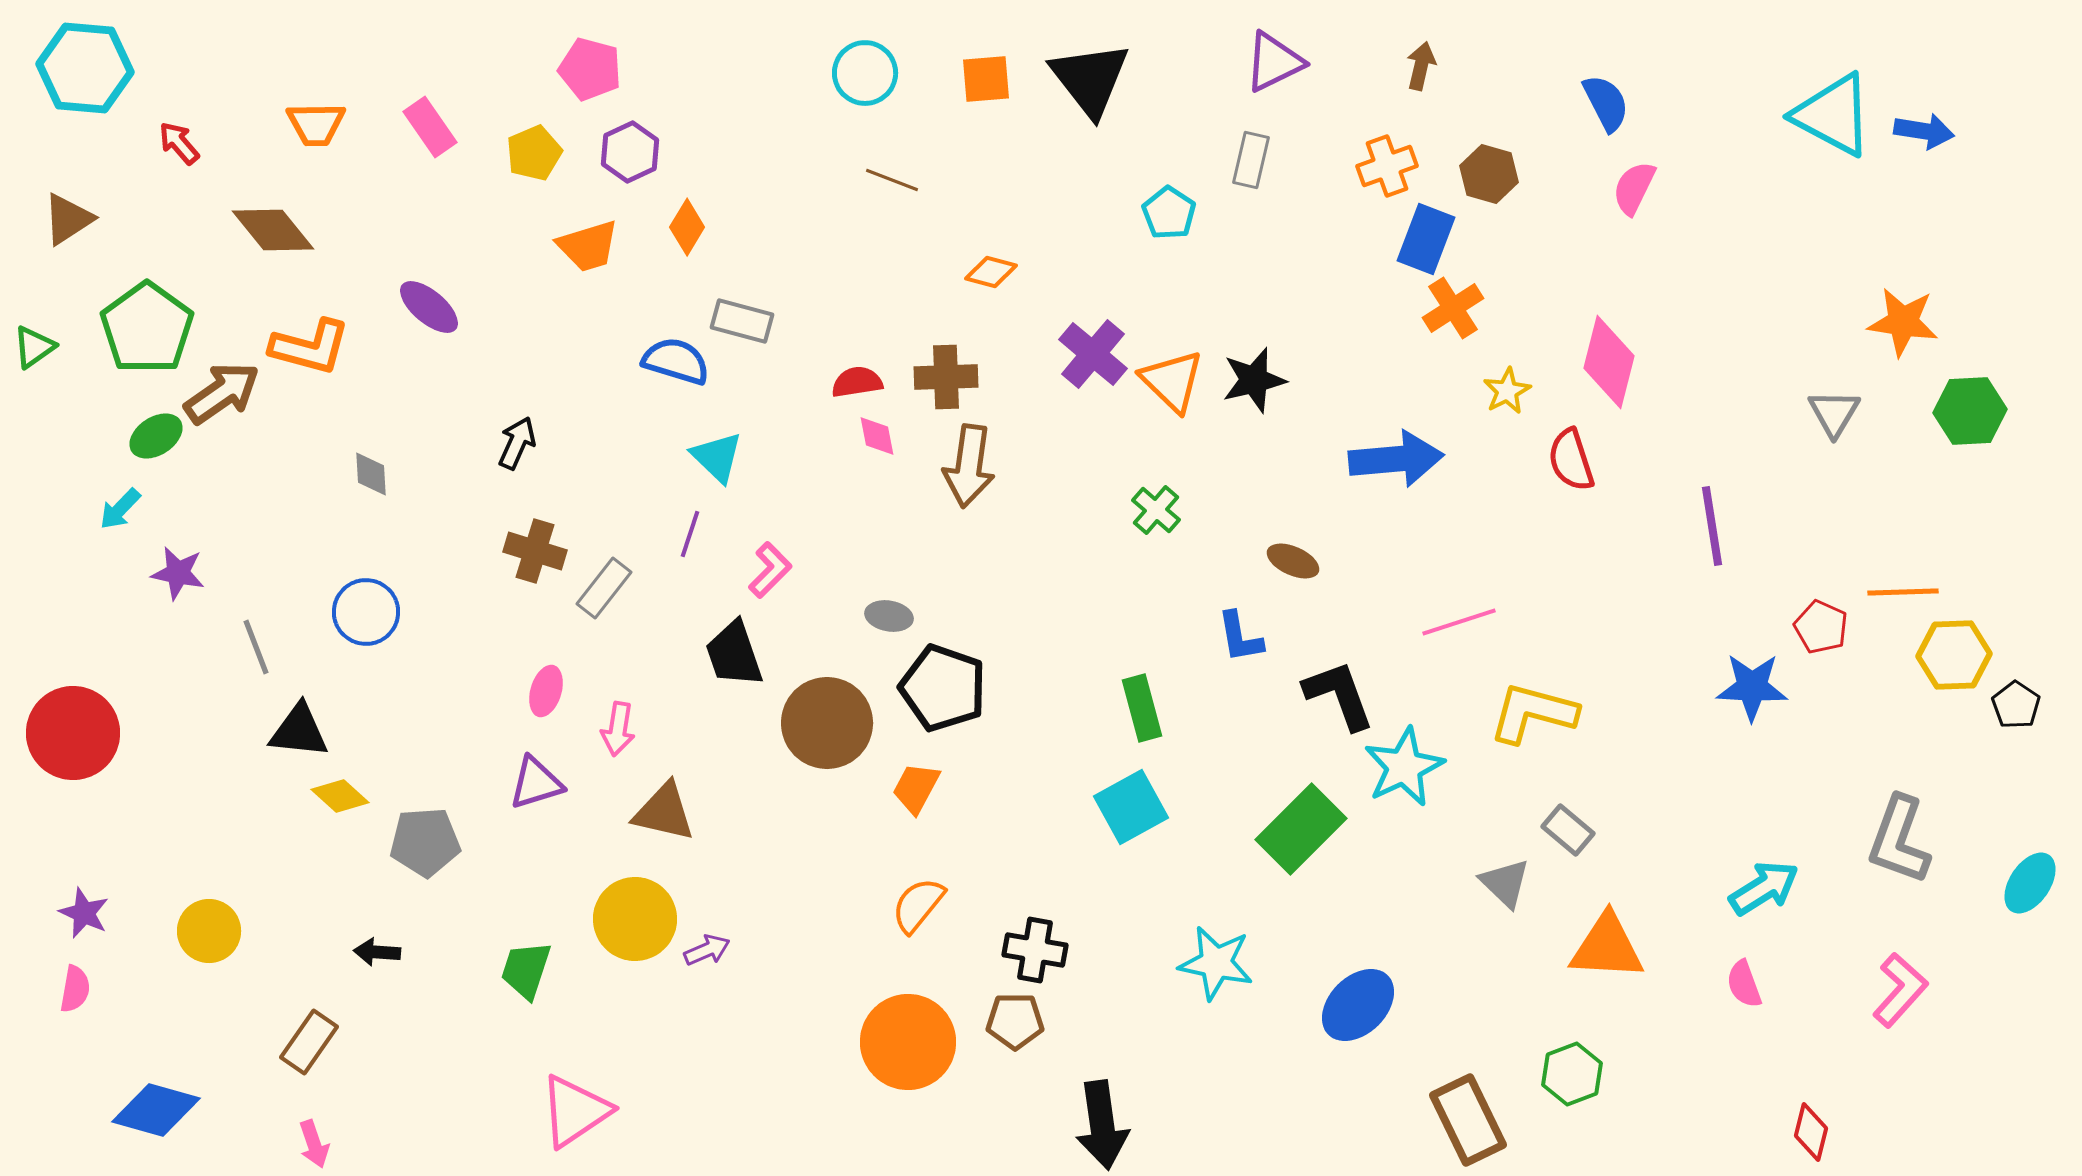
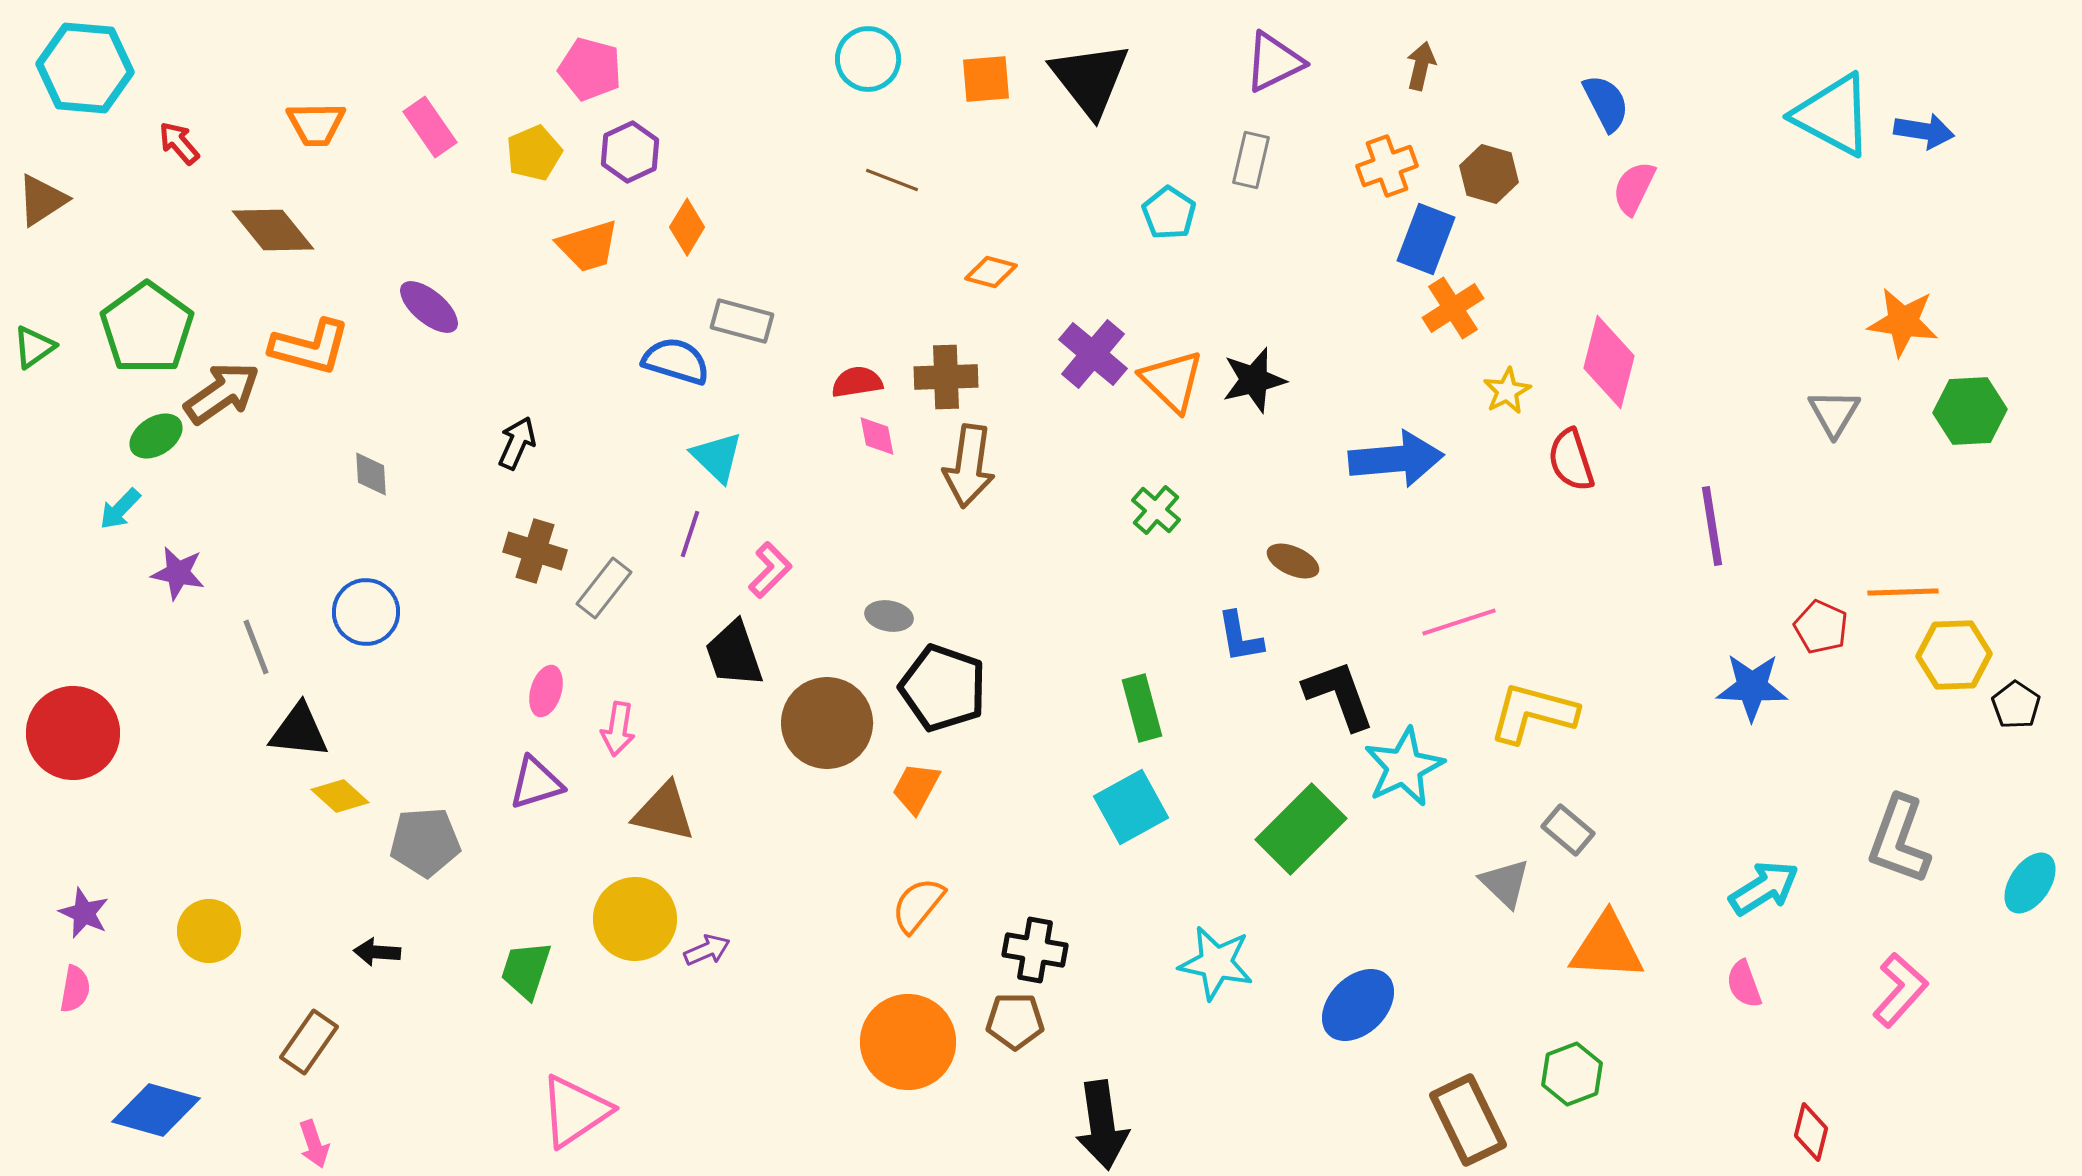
cyan circle at (865, 73): moved 3 px right, 14 px up
brown triangle at (68, 219): moved 26 px left, 19 px up
